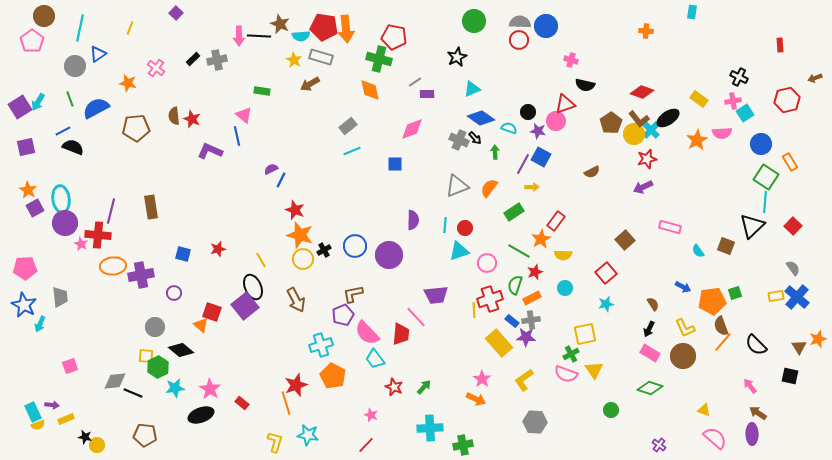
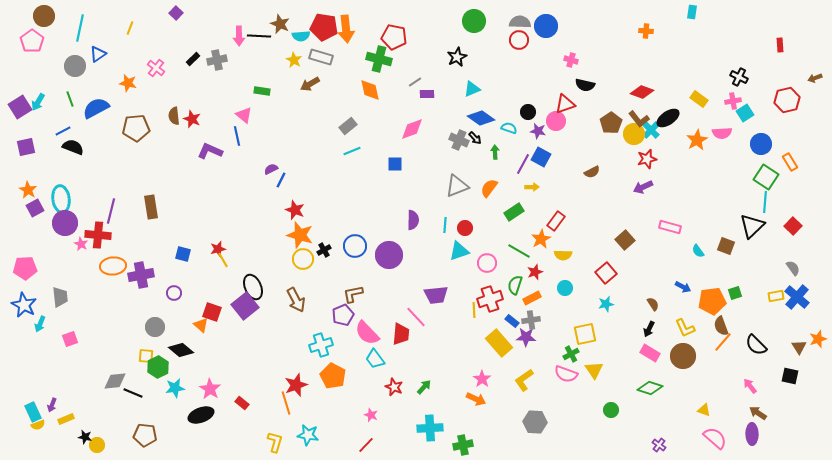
yellow line at (261, 260): moved 38 px left
pink square at (70, 366): moved 27 px up
purple arrow at (52, 405): rotated 104 degrees clockwise
